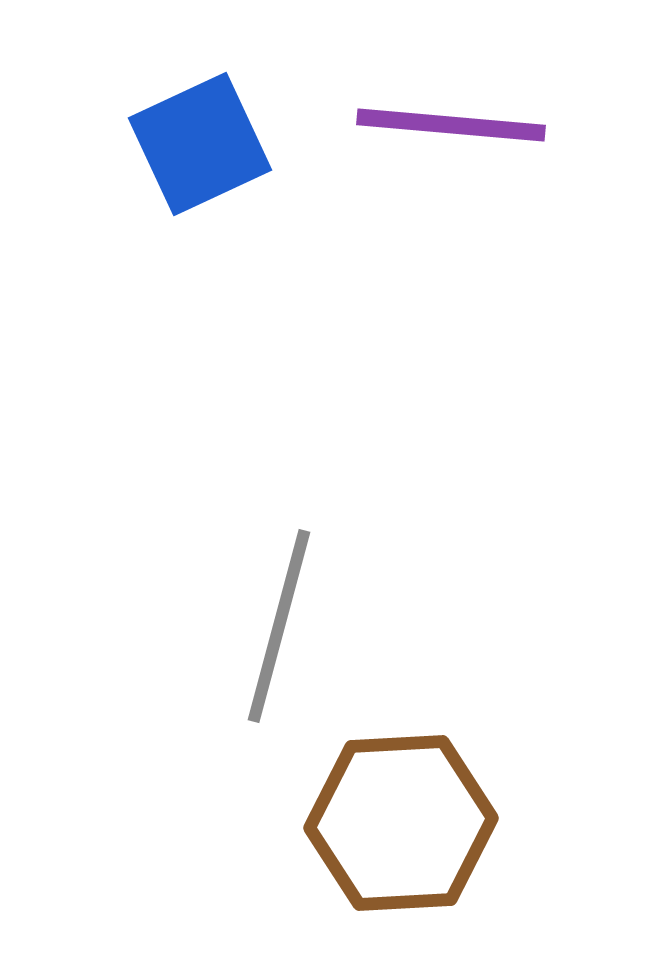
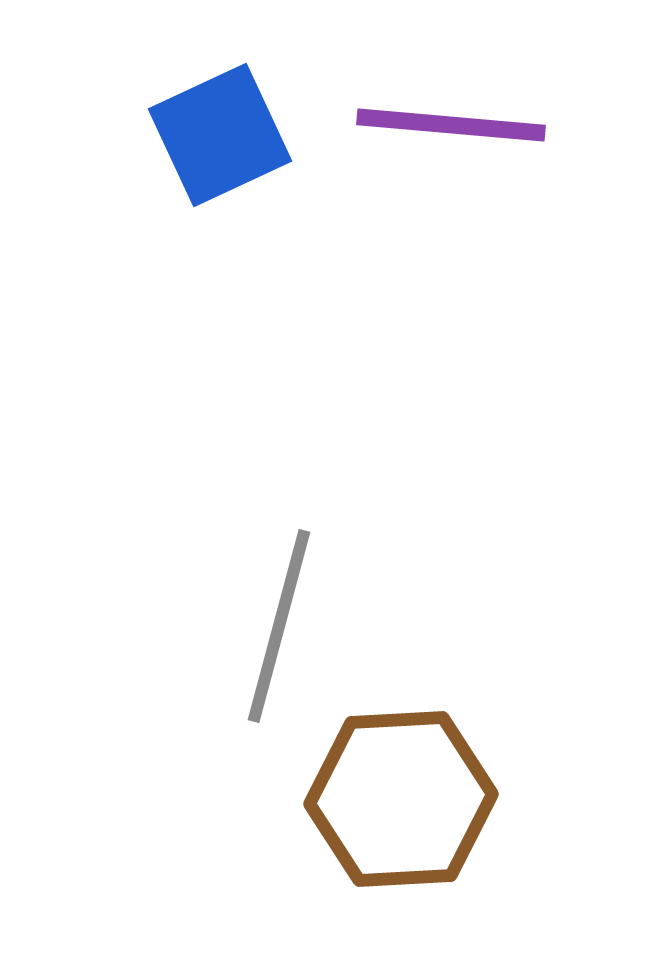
blue square: moved 20 px right, 9 px up
brown hexagon: moved 24 px up
